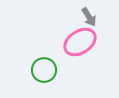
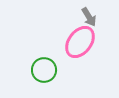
pink ellipse: rotated 20 degrees counterclockwise
